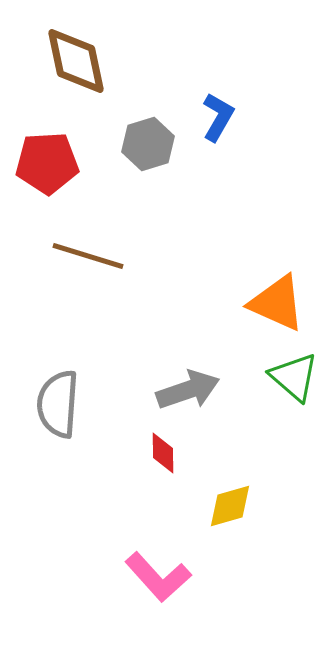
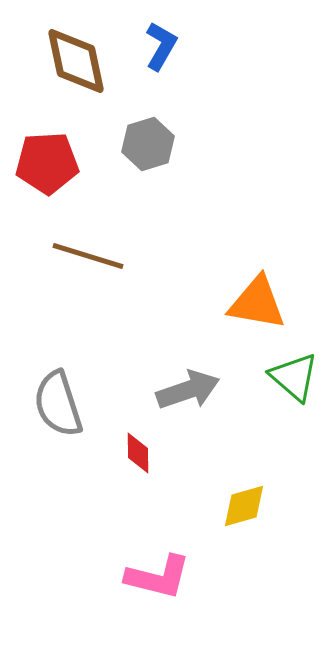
blue L-shape: moved 57 px left, 71 px up
orange triangle: moved 20 px left; rotated 14 degrees counterclockwise
gray semicircle: rotated 22 degrees counterclockwise
red diamond: moved 25 px left
yellow diamond: moved 14 px right
pink L-shape: rotated 34 degrees counterclockwise
